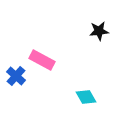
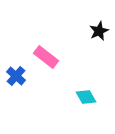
black star: rotated 18 degrees counterclockwise
pink rectangle: moved 4 px right, 3 px up; rotated 10 degrees clockwise
